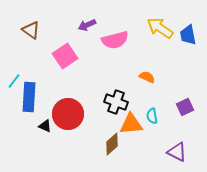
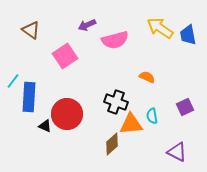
cyan line: moved 1 px left
red circle: moved 1 px left
